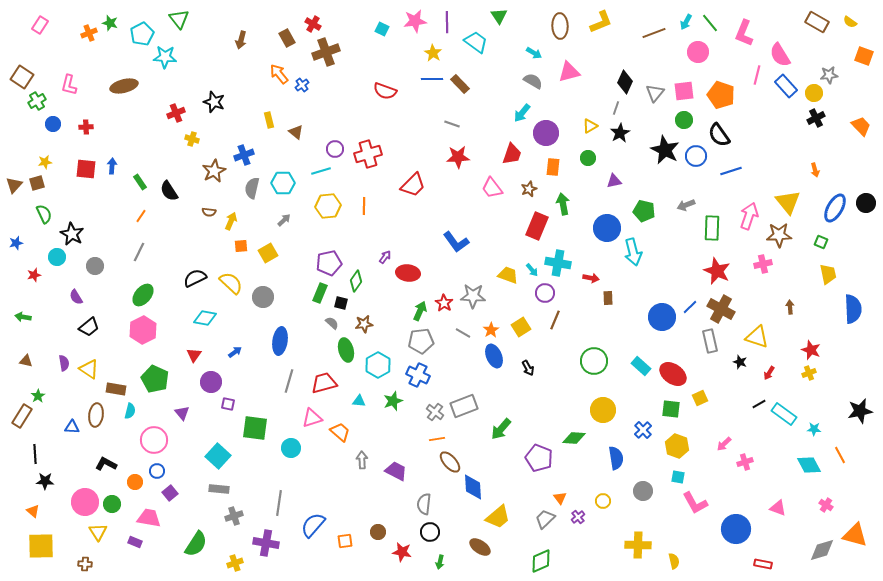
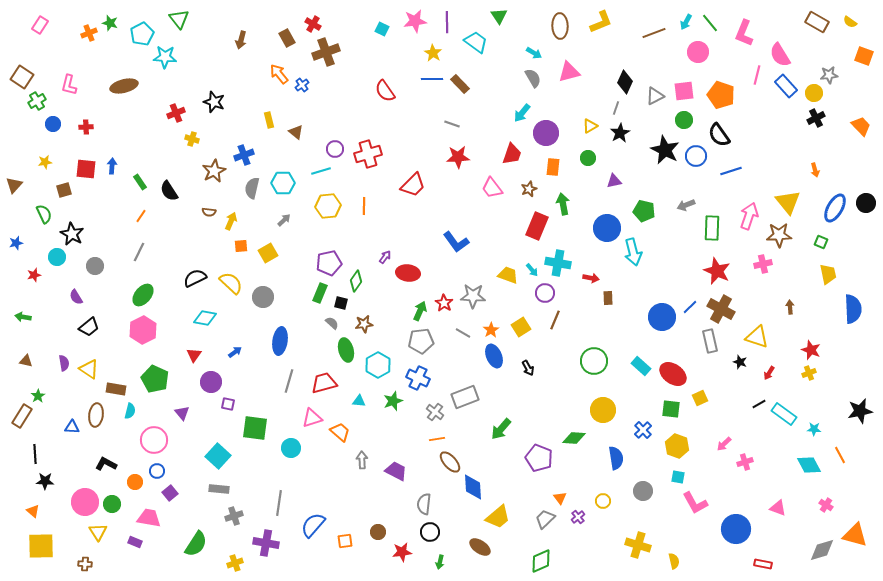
gray semicircle at (533, 81): moved 3 px up; rotated 30 degrees clockwise
red semicircle at (385, 91): rotated 35 degrees clockwise
gray triangle at (655, 93): moved 3 px down; rotated 24 degrees clockwise
brown square at (37, 183): moved 27 px right, 7 px down
blue cross at (418, 375): moved 3 px down
gray rectangle at (464, 406): moved 1 px right, 9 px up
yellow cross at (638, 545): rotated 15 degrees clockwise
red star at (402, 552): rotated 18 degrees counterclockwise
